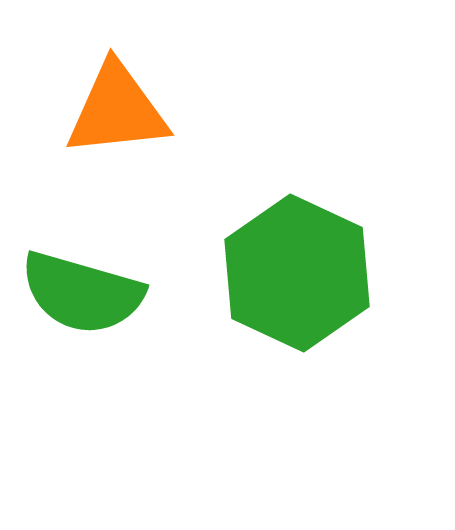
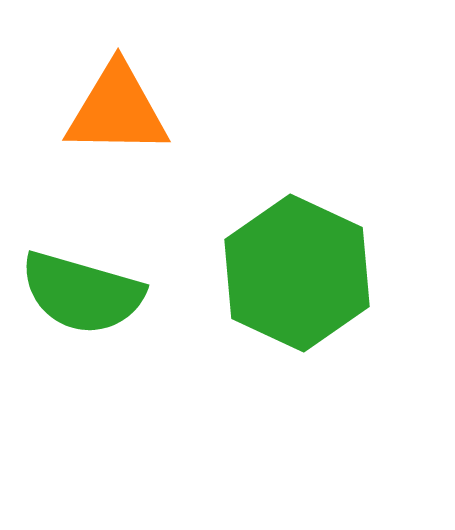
orange triangle: rotated 7 degrees clockwise
